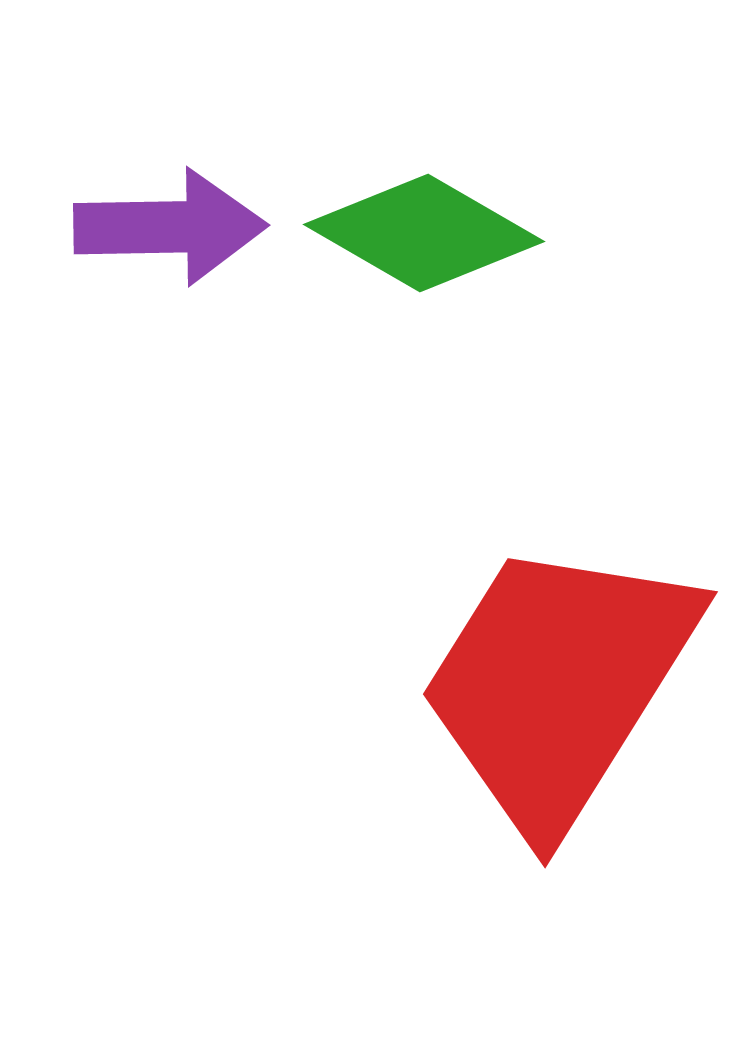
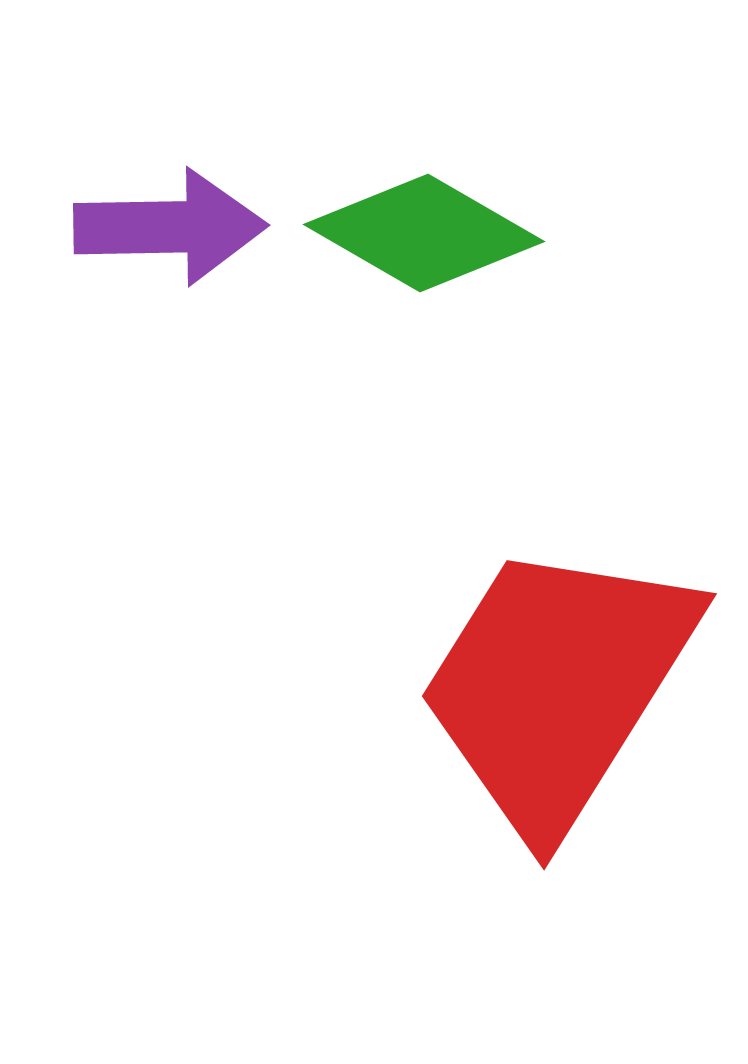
red trapezoid: moved 1 px left, 2 px down
